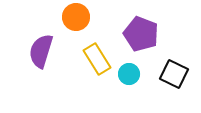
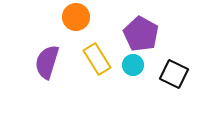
purple pentagon: rotated 8 degrees clockwise
purple semicircle: moved 6 px right, 11 px down
cyan circle: moved 4 px right, 9 px up
